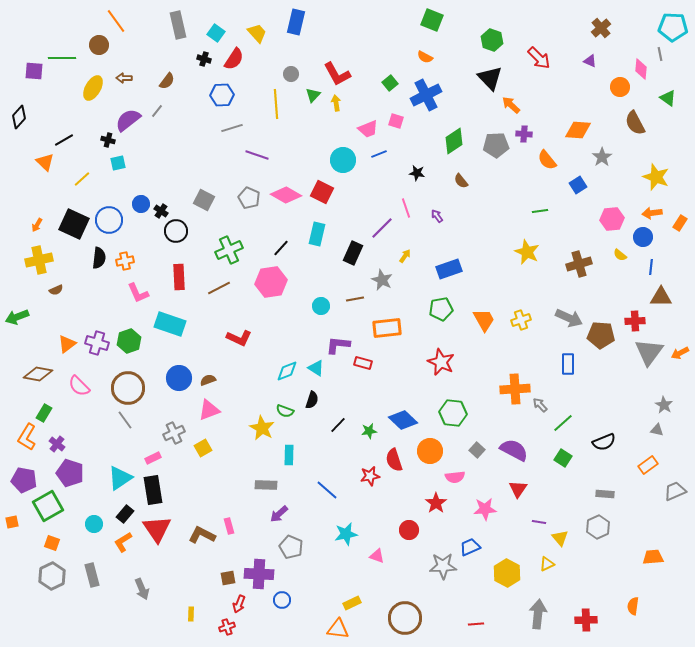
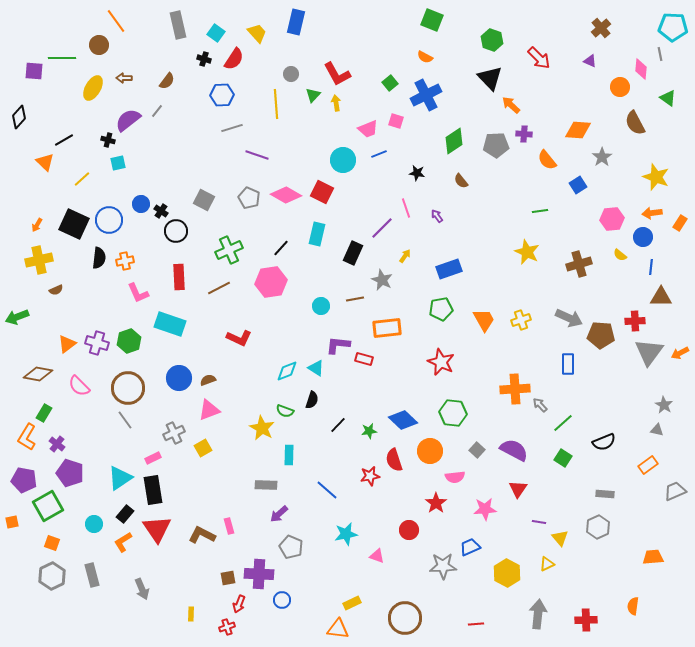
red rectangle at (363, 363): moved 1 px right, 4 px up
